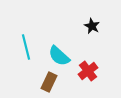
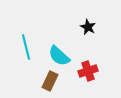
black star: moved 4 px left, 1 px down
red cross: rotated 18 degrees clockwise
brown rectangle: moved 1 px right, 1 px up
